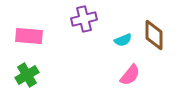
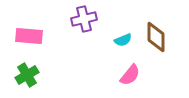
brown diamond: moved 2 px right, 2 px down
